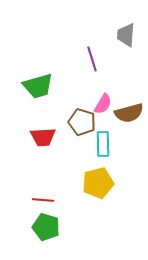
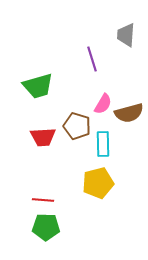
brown pentagon: moved 5 px left, 4 px down
green pentagon: rotated 16 degrees counterclockwise
